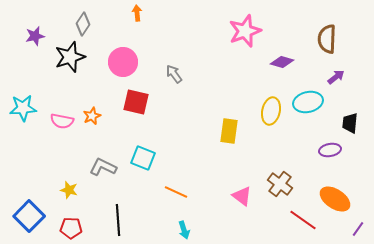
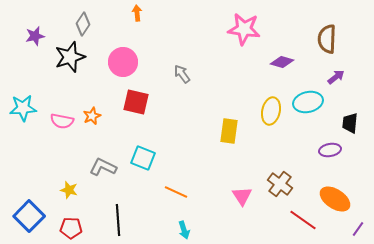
pink star: moved 1 px left, 2 px up; rotated 28 degrees clockwise
gray arrow: moved 8 px right
pink triangle: rotated 20 degrees clockwise
